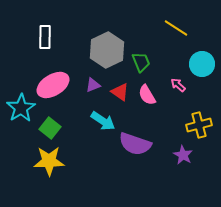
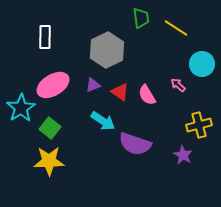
green trapezoid: moved 44 px up; rotated 15 degrees clockwise
